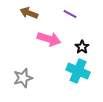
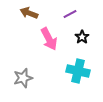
purple line: rotated 56 degrees counterclockwise
pink arrow: rotated 45 degrees clockwise
black star: moved 10 px up
cyan cross: rotated 10 degrees counterclockwise
